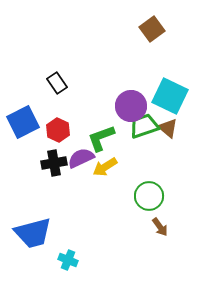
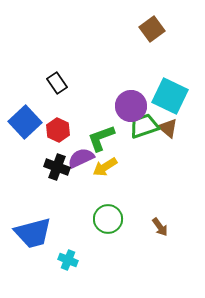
blue square: moved 2 px right; rotated 16 degrees counterclockwise
black cross: moved 3 px right, 4 px down; rotated 30 degrees clockwise
green circle: moved 41 px left, 23 px down
